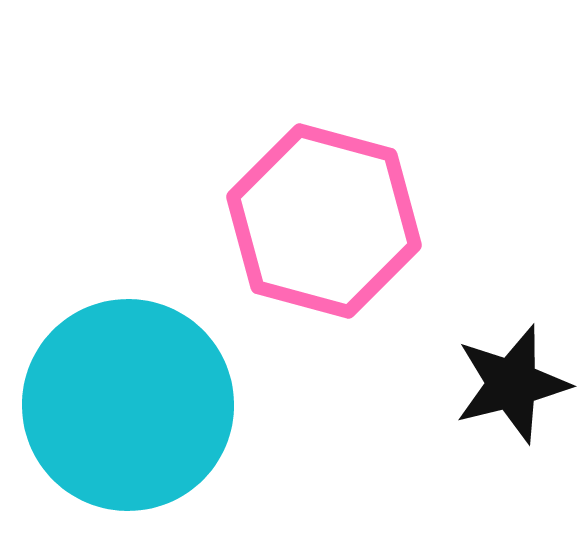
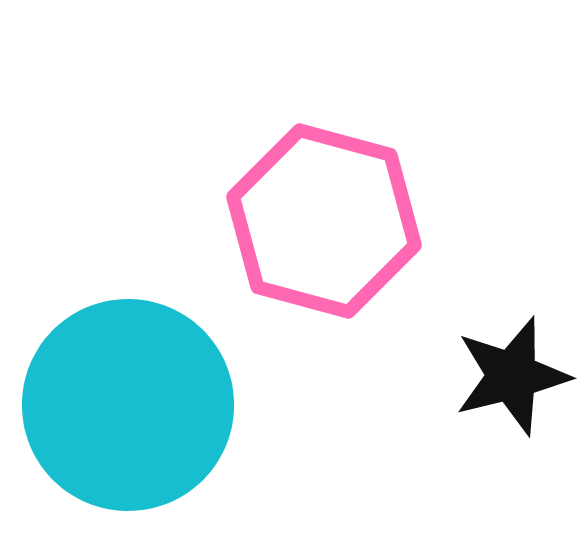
black star: moved 8 px up
